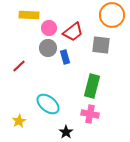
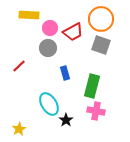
orange circle: moved 11 px left, 4 px down
pink circle: moved 1 px right
red trapezoid: rotated 10 degrees clockwise
gray square: rotated 12 degrees clockwise
blue rectangle: moved 16 px down
cyan ellipse: moved 1 px right; rotated 20 degrees clockwise
pink cross: moved 6 px right, 3 px up
yellow star: moved 8 px down
black star: moved 12 px up
